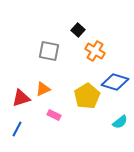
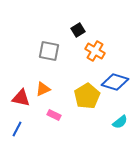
black square: rotated 16 degrees clockwise
red triangle: rotated 30 degrees clockwise
